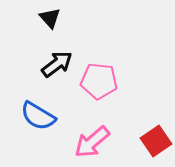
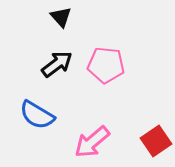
black triangle: moved 11 px right, 1 px up
pink pentagon: moved 7 px right, 16 px up
blue semicircle: moved 1 px left, 1 px up
